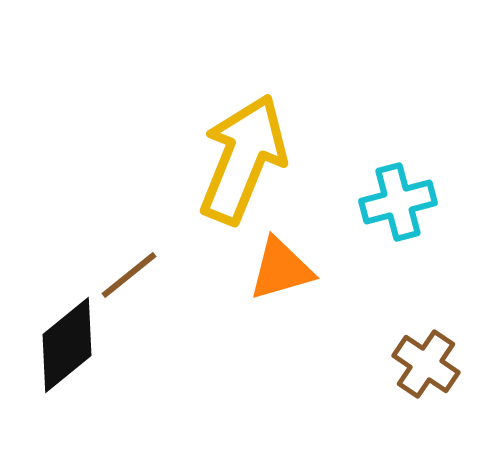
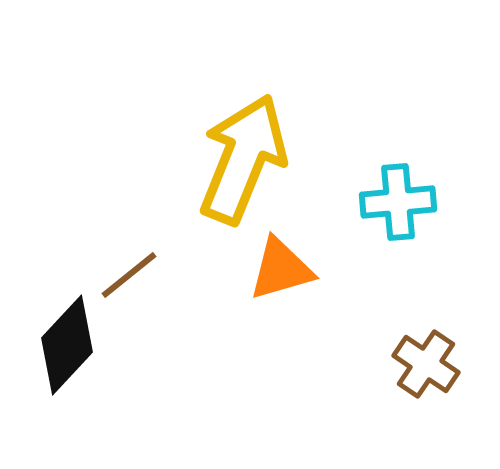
cyan cross: rotated 10 degrees clockwise
black diamond: rotated 8 degrees counterclockwise
